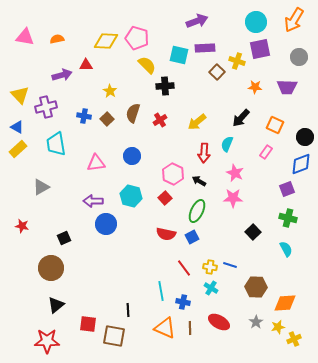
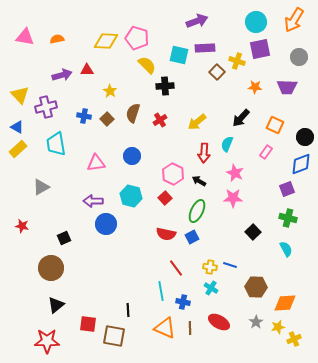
red triangle at (86, 65): moved 1 px right, 5 px down
red line at (184, 268): moved 8 px left
